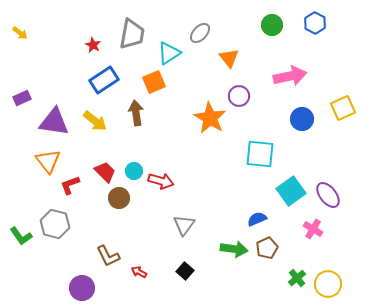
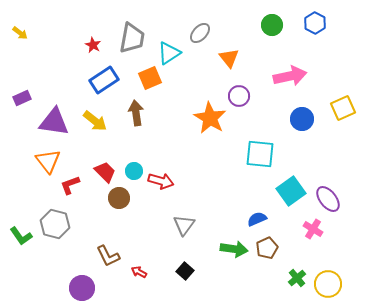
gray trapezoid at (132, 34): moved 4 px down
orange square at (154, 82): moved 4 px left, 4 px up
purple ellipse at (328, 195): moved 4 px down
